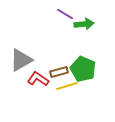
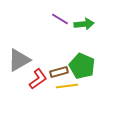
purple line: moved 5 px left, 5 px down
gray triangle: moved 2 px left
green pentagon: moved 1 px left, 3 px up
red L-shape: rotated 110 degrees clockwise
yellow line: rotated 10 degrees clockwise
